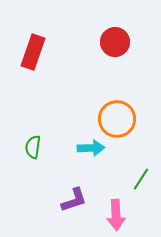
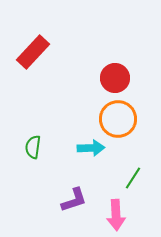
red circle: moved 36 px down
red rectangle: rotated 24 degrees clockwise
orange circle: moved 1 px right
green line: moved 8 px left, 1 px up
